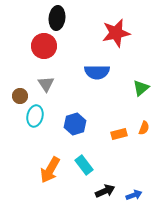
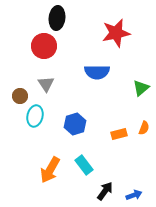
black arrow: rotated 30 degrees counterclockwise
